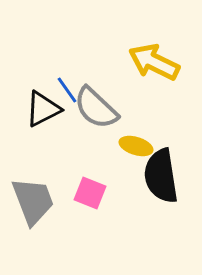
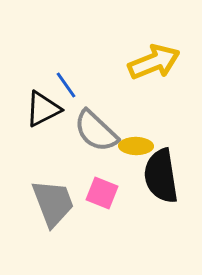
yellow arrow: rotated 132 degrees clockwise
blue line: moved 1 px left, 5 px up
gray semicircle: moved 23 px down
yellow ellipse: rotated 16 degrees counterclockwise
pink square: moved 12 px right
gray trapezoid: moved 20 px right, 2 px down
